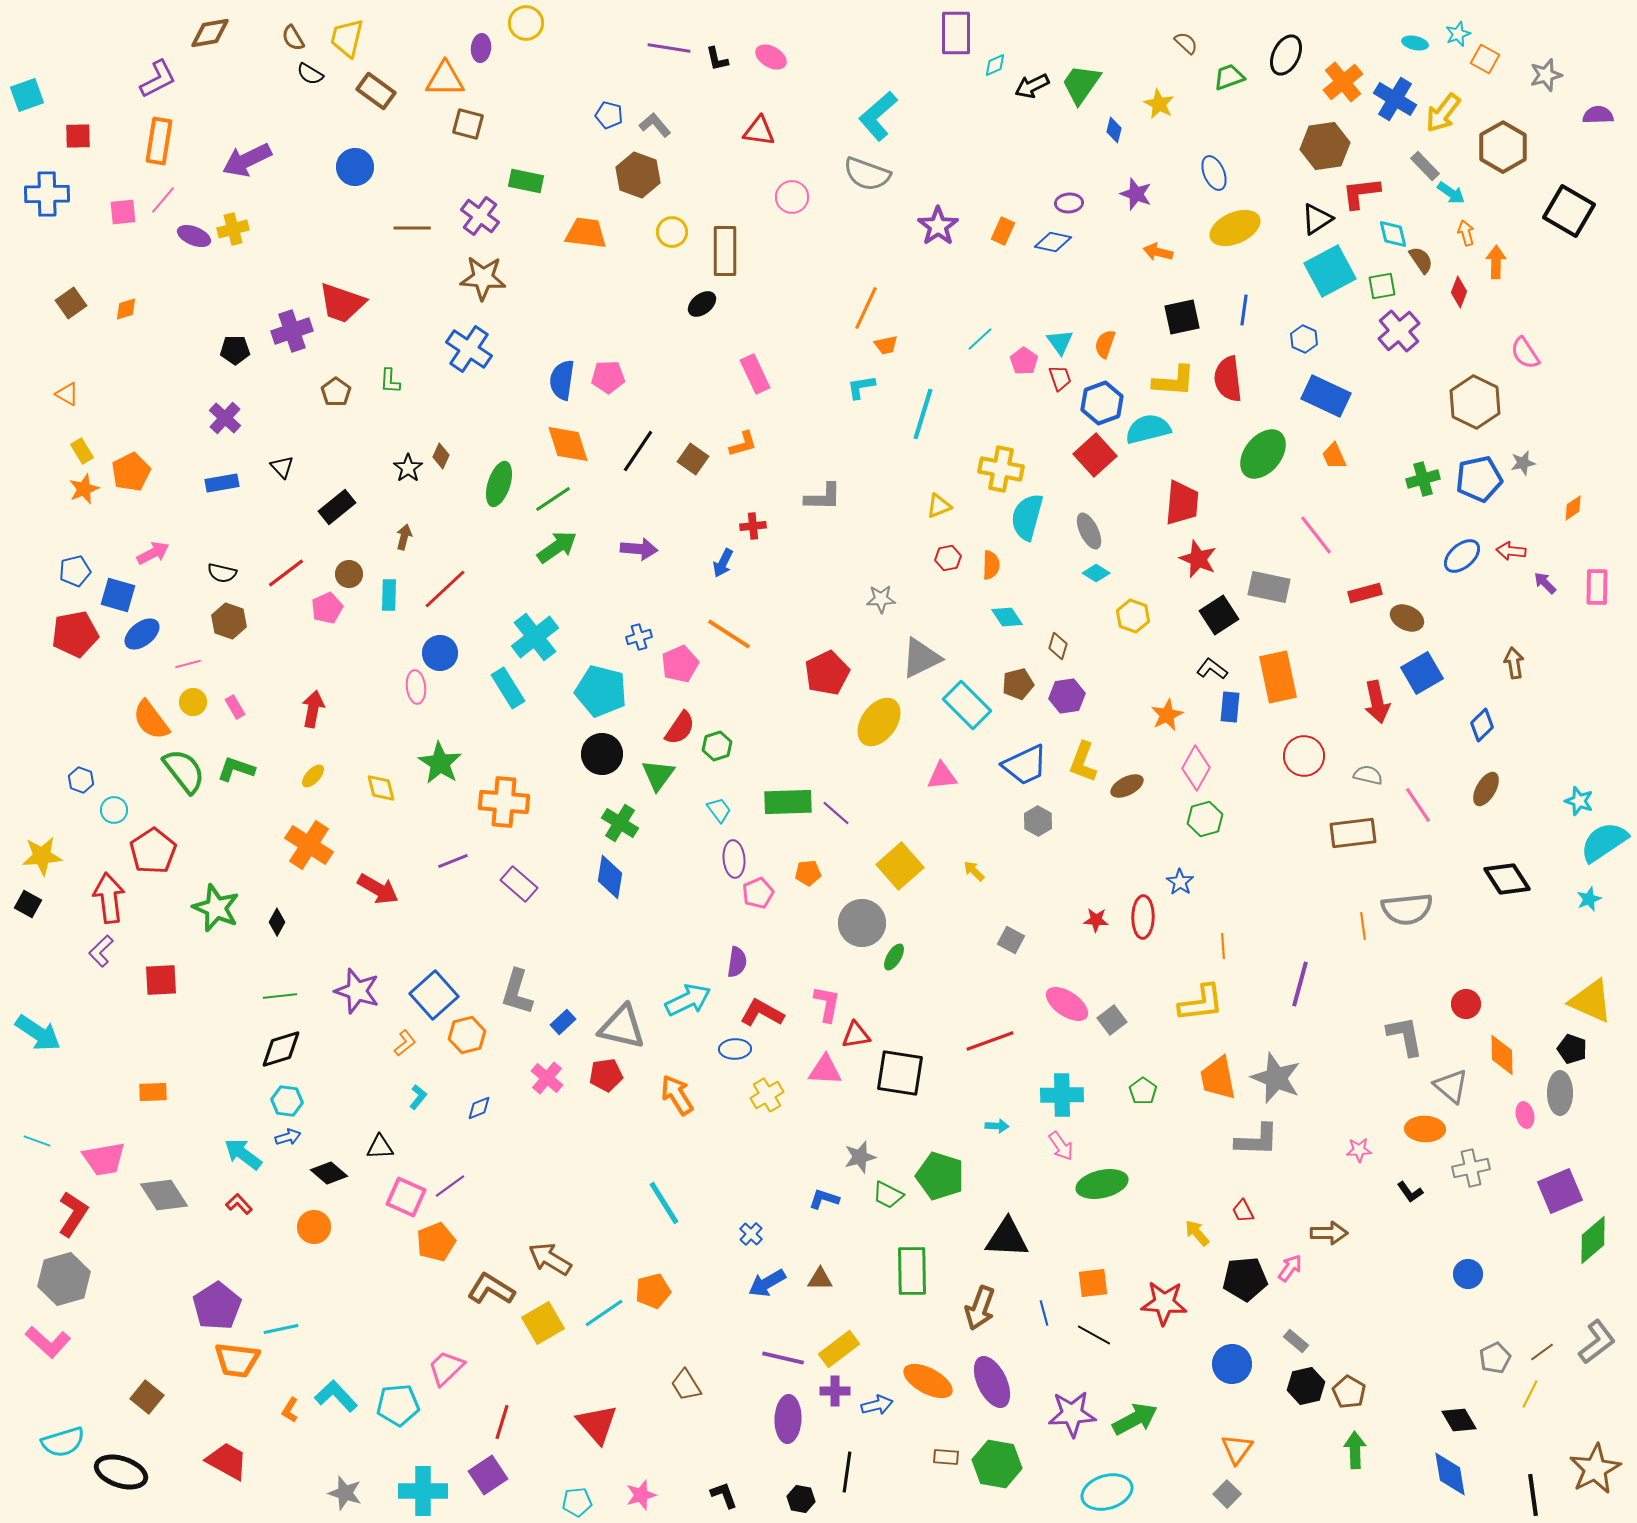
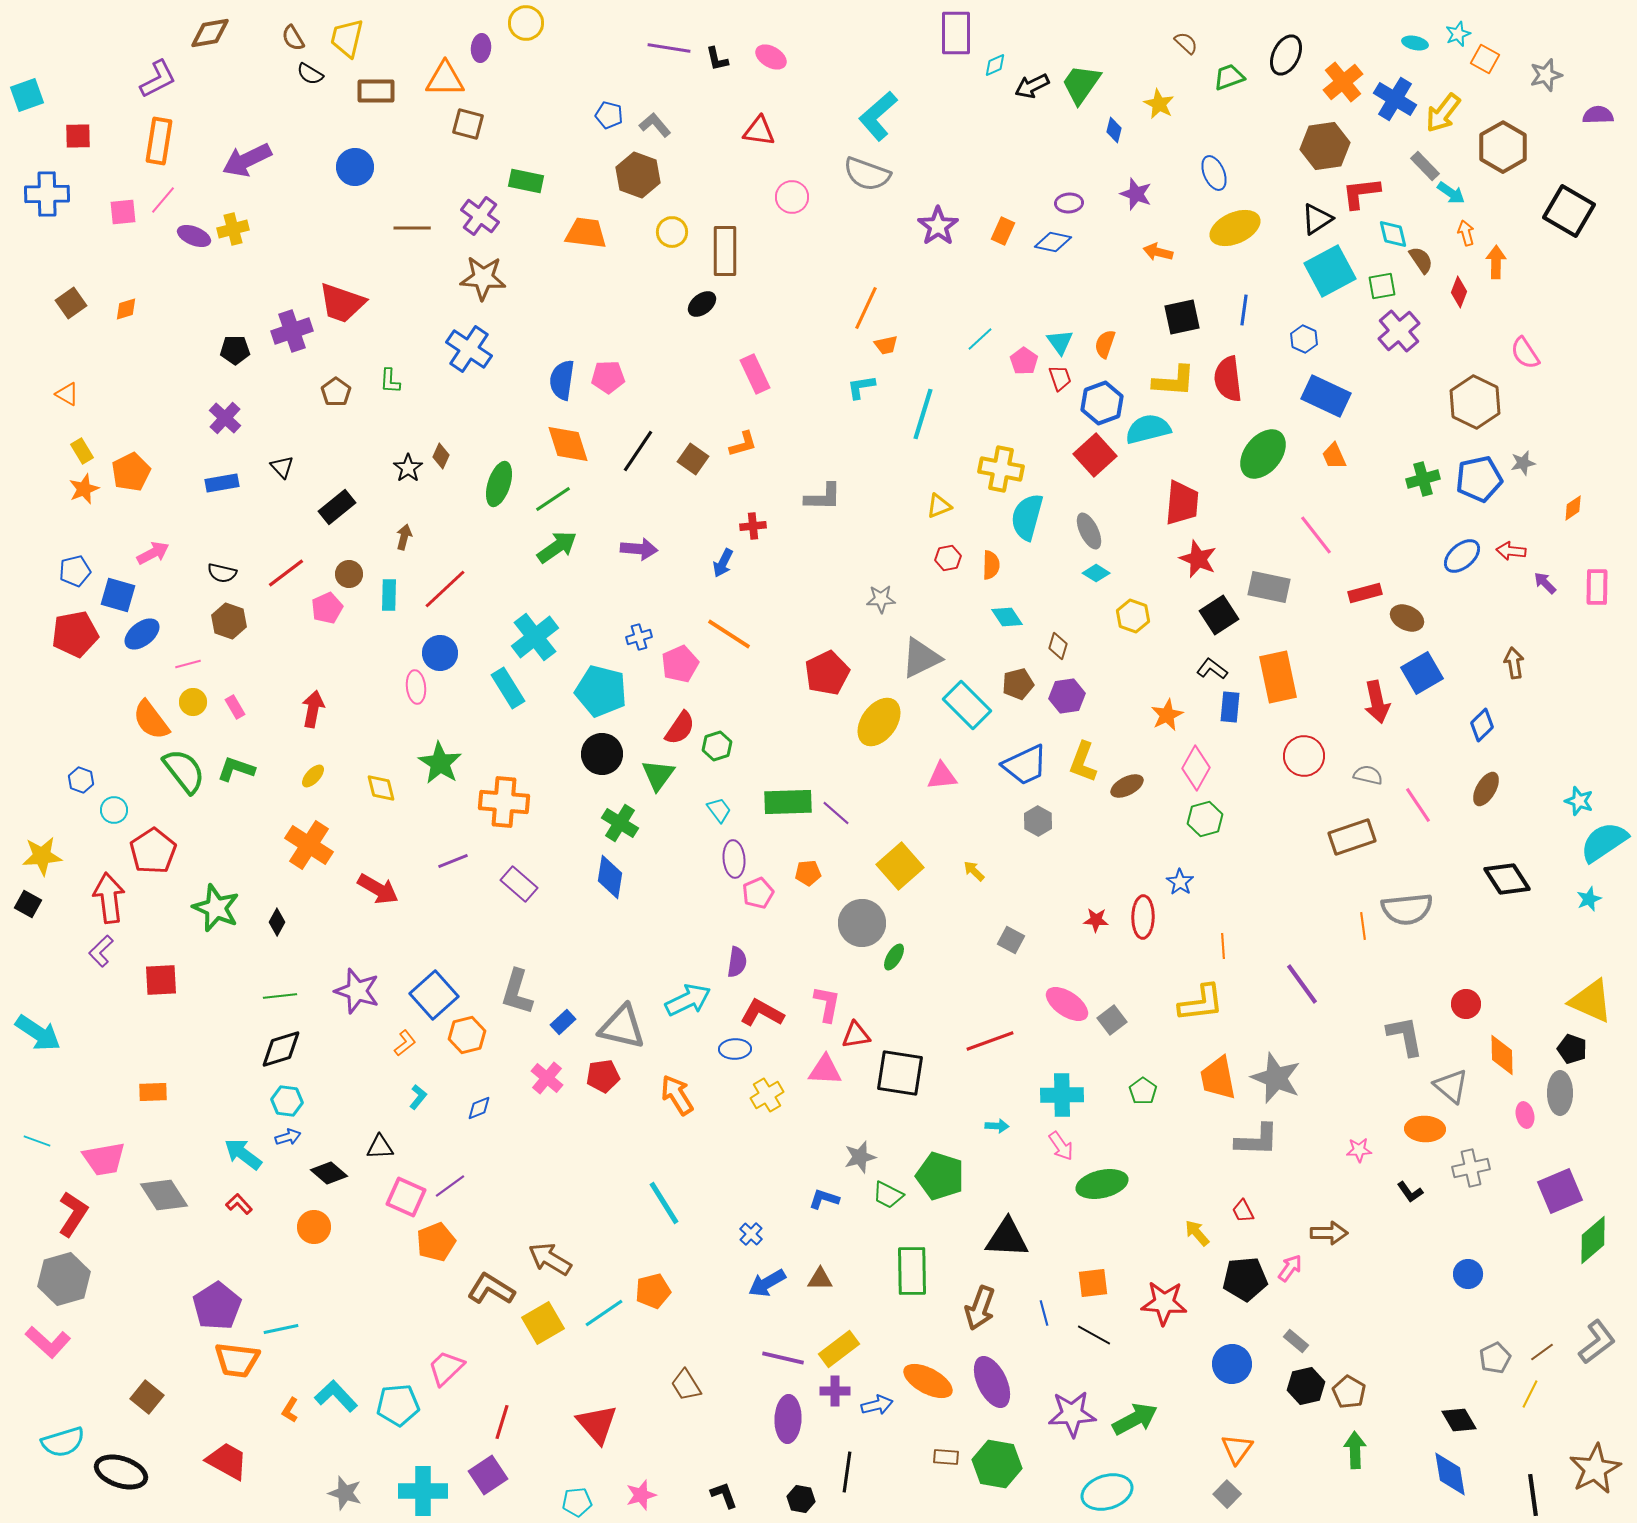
brown rectangle at (376, 91): rotated 36 degrees counterclockwise
brown rectangle at (1353, 833): moved 1 px left, 4 px down; rotated 12 degrees counterclockwise
purple line at (1300, 984): moved 2 px right; rotated 51 degrees counterclockwise
red pentagon at (606, 1075): moved 3 px left, 1 px down
